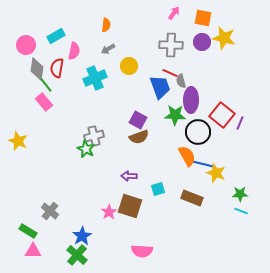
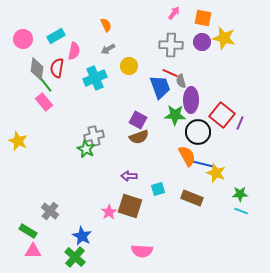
orange semicircle at (106, 25): rotated 32 degrees counterclockwise
pink circle at (26, 45): moved 3 px left, 6 px up
blue star at (82, 236): rotated 12 degrees counterclockwise
green cross at (77, 255): moved 2 px left, 2 px down
